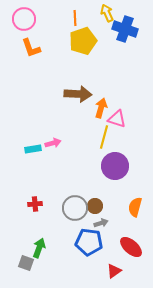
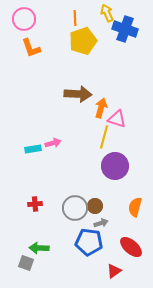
green arrow: rotated 108 degrees counterclockwise
